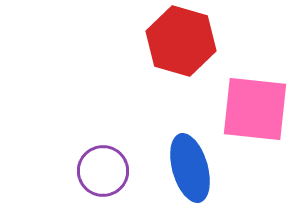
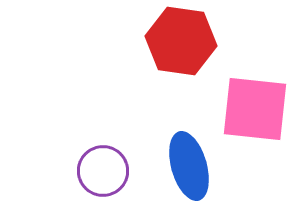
red hexagon: rotated 8 degrees counterclockwise
blue ellipse: moved 1 px left, 2 px up
